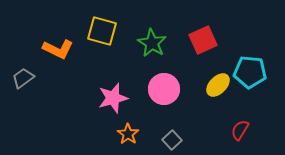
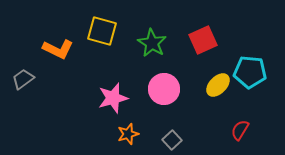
gray trapezoid: moved 1 px down
orange star: rotated 20 degrees clockwise
